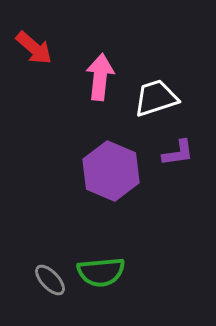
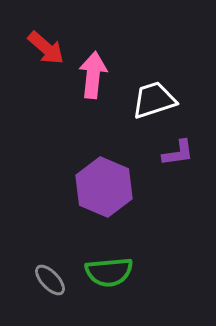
red arrow: moved 12 px right
pink arrow: moved 7 px left, 2 px up
white trapezoid: moved 2 px left, 2 px down
purple hexagon: moved 7 px left, 16 px down
green semicircle: moved 8 px right
